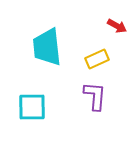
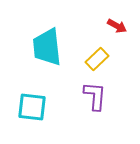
yellow rectangle: rotated 20 degrees counterclockwise
cyan square: rotated 8 degrees clockwise
